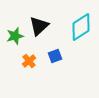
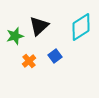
blue square: rotated 16 degrees counterclockwise
